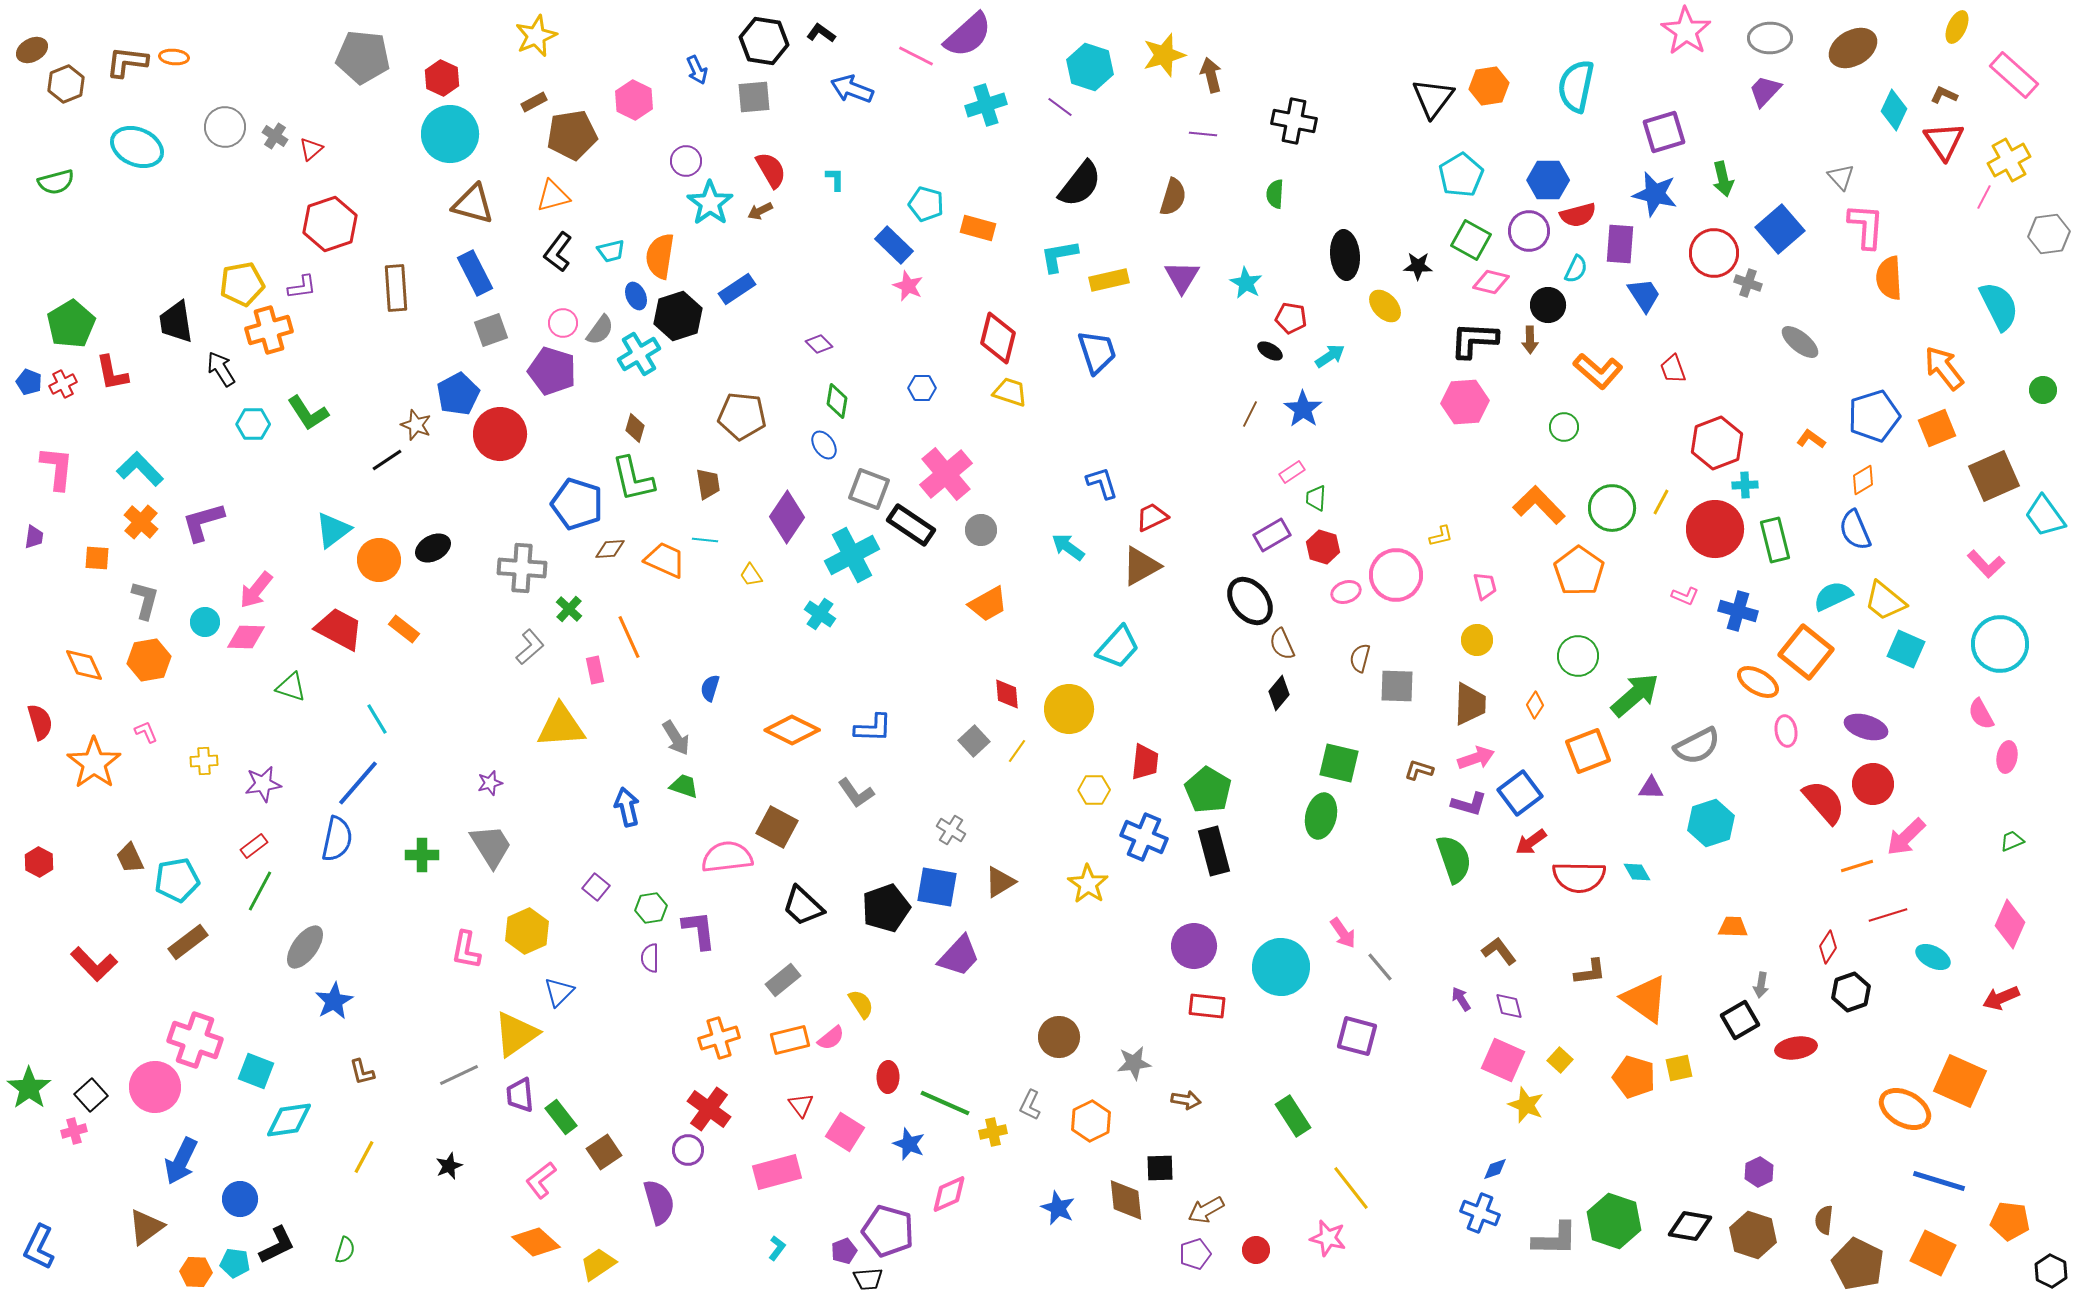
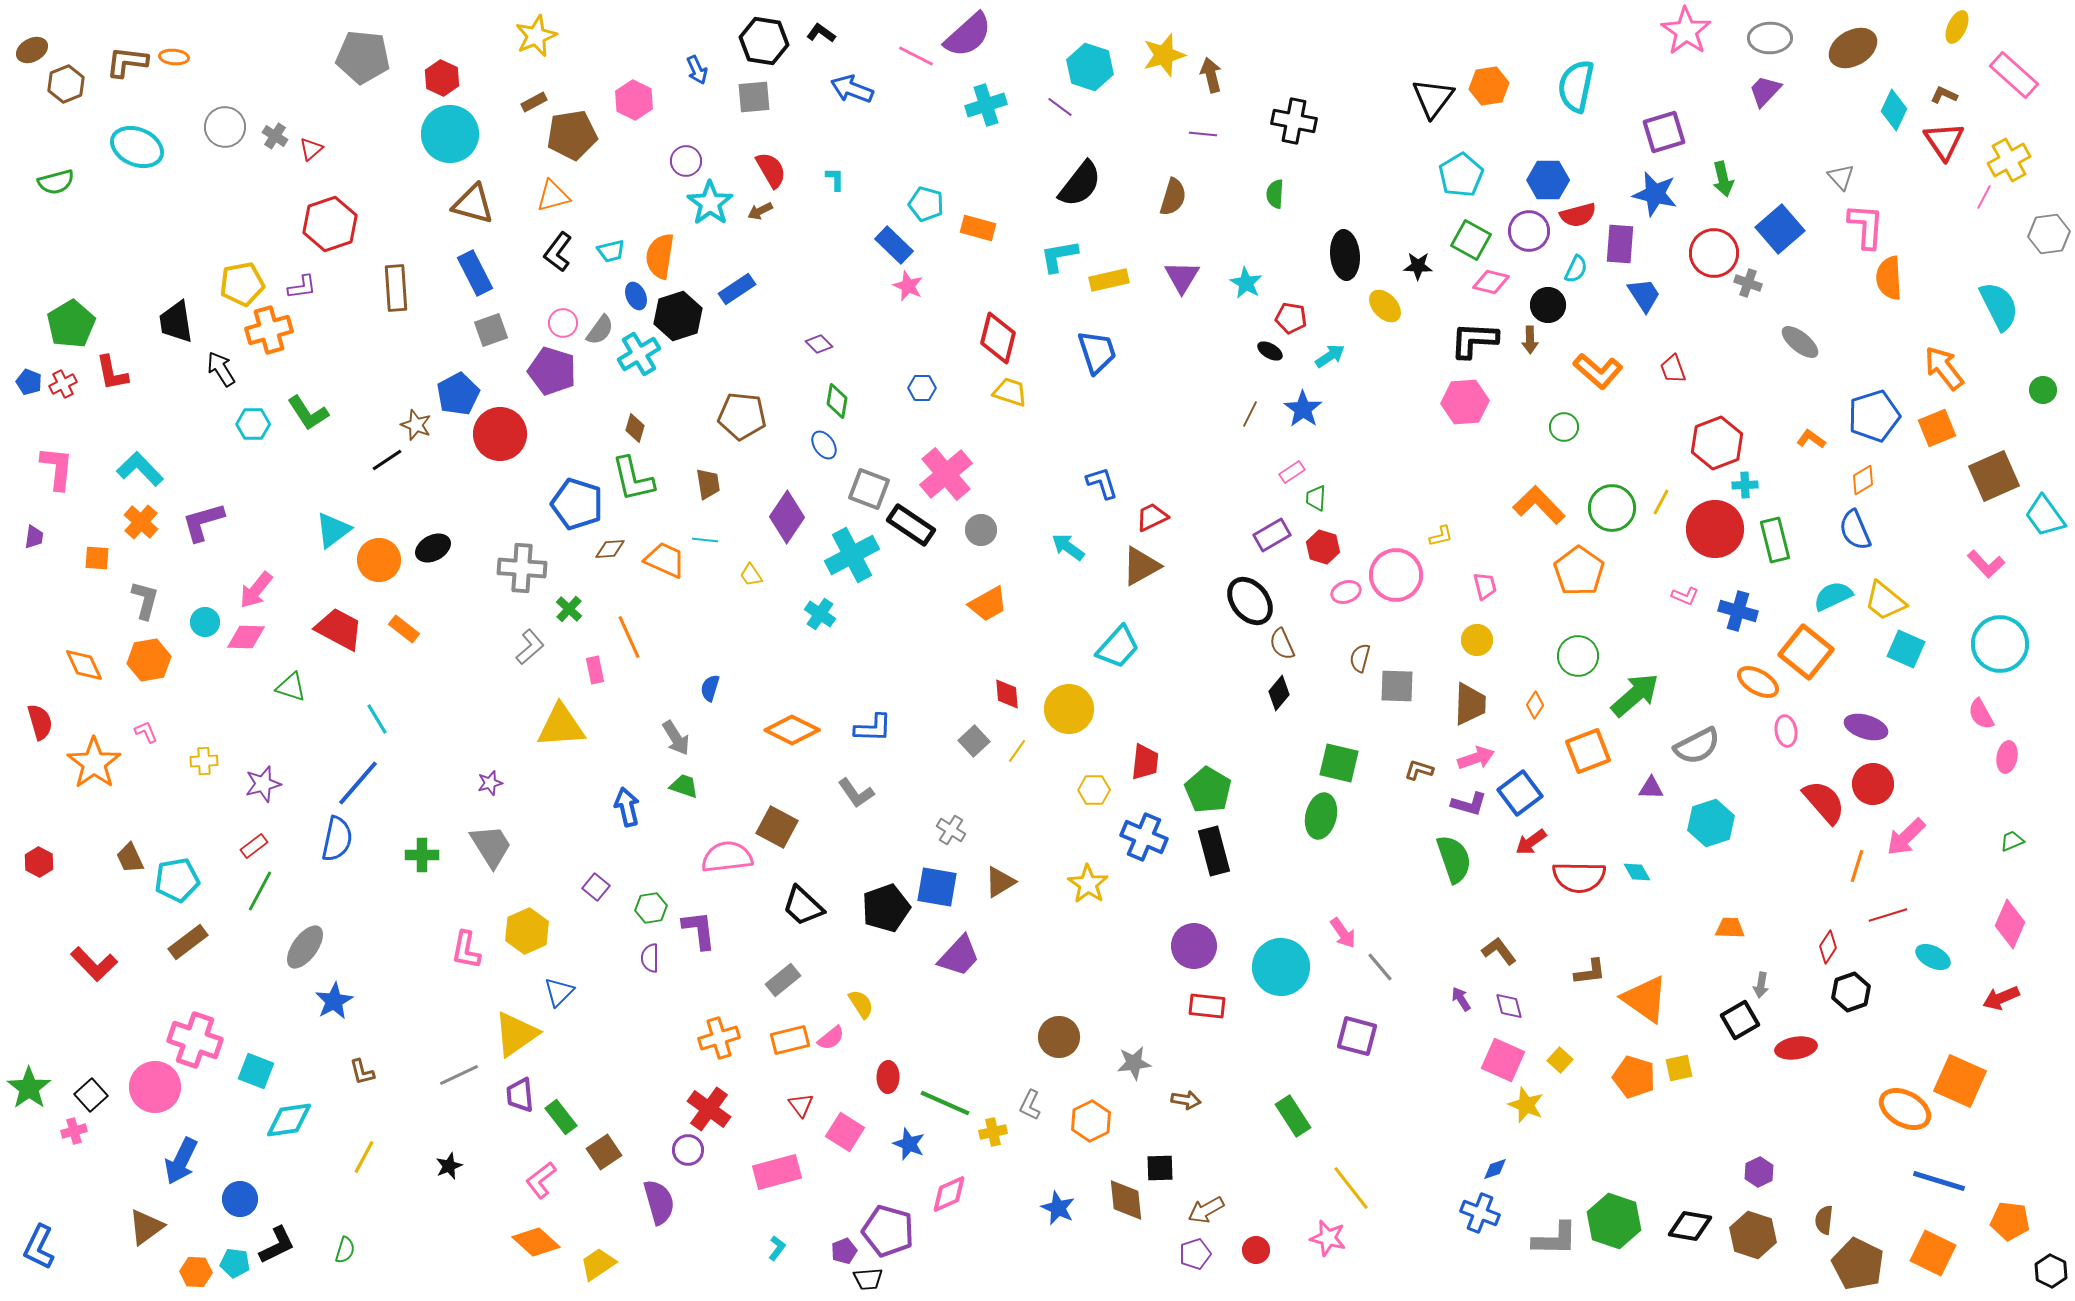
purple star at (263, 784): rotated 6 degrees counterclockwise
orange line at (1857, 866): rotated 56 degrees counterclockwise
orange trapezoid at (1733, 927): moved 3 px left, 1 px down
